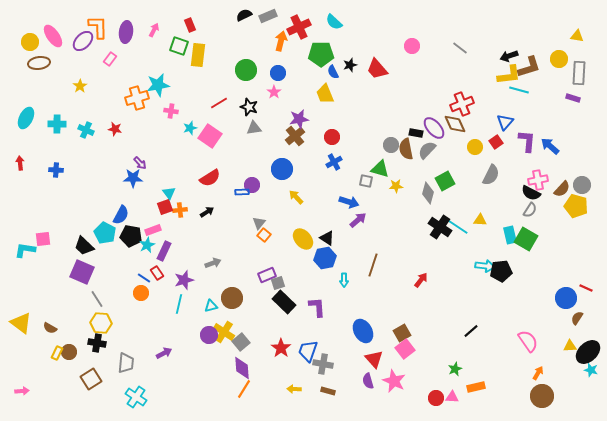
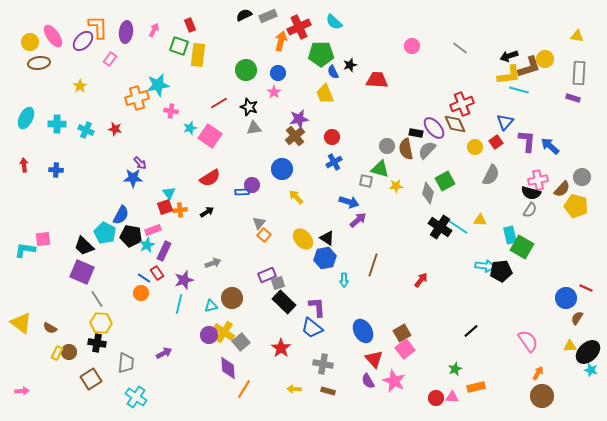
yellow circle at (559, 59): moved 14 px left
red trapezoid at (377, 69): moved 11 px down; rotated 135 degrees clockwise
gray circle at (391, 145): moved 4 px left, 1 px down
red arrow at (20, 163): moved 4 px right, 2 px down
gray circle at (582, 185): moved 8 px up
black semicircle at (531, 193): rotated 12 degrees counterclockwise
green square at (526, 239): moved 4 px left, 8 px down
blue trapezoid at (308, 351): moved 4 px right, 23 px up; rotated 70 degrees counterclockwise
purple diamond at (242, 368): moved 14 px left
purple semicircle at (368, 381): rotated 14 degrees counterclockwise
